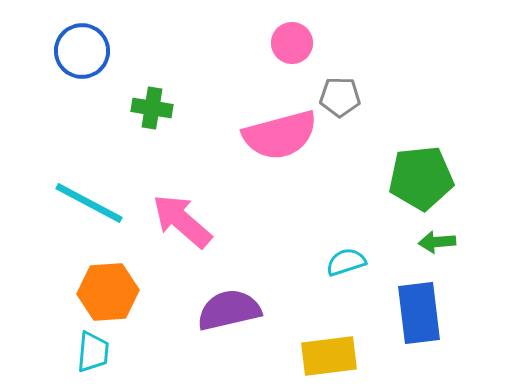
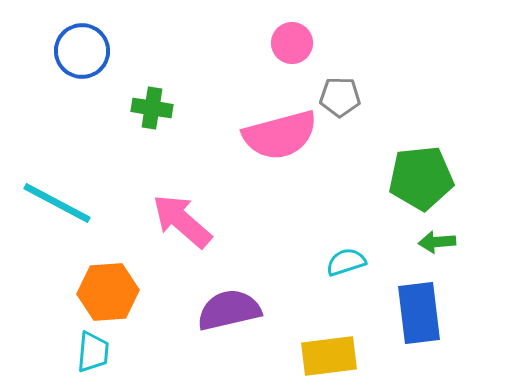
cyan line: moved 32 px left
